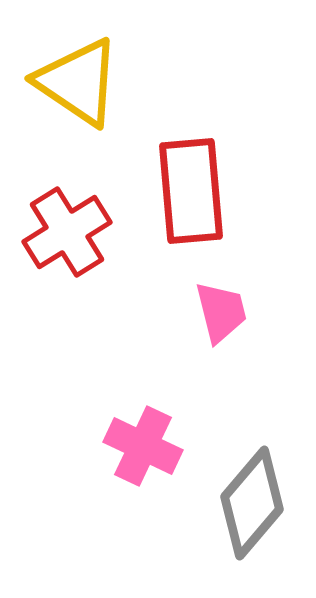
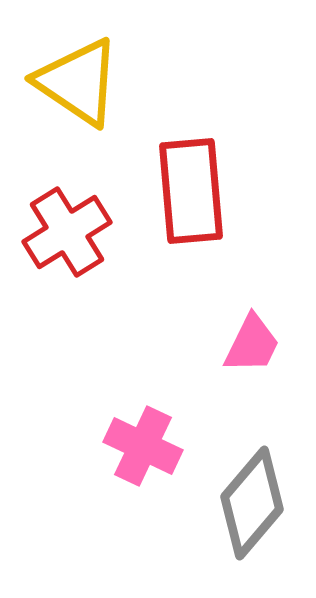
pink trapezoid: moved 31 px right, 32 px down; rotated 40 degrees clockwise
